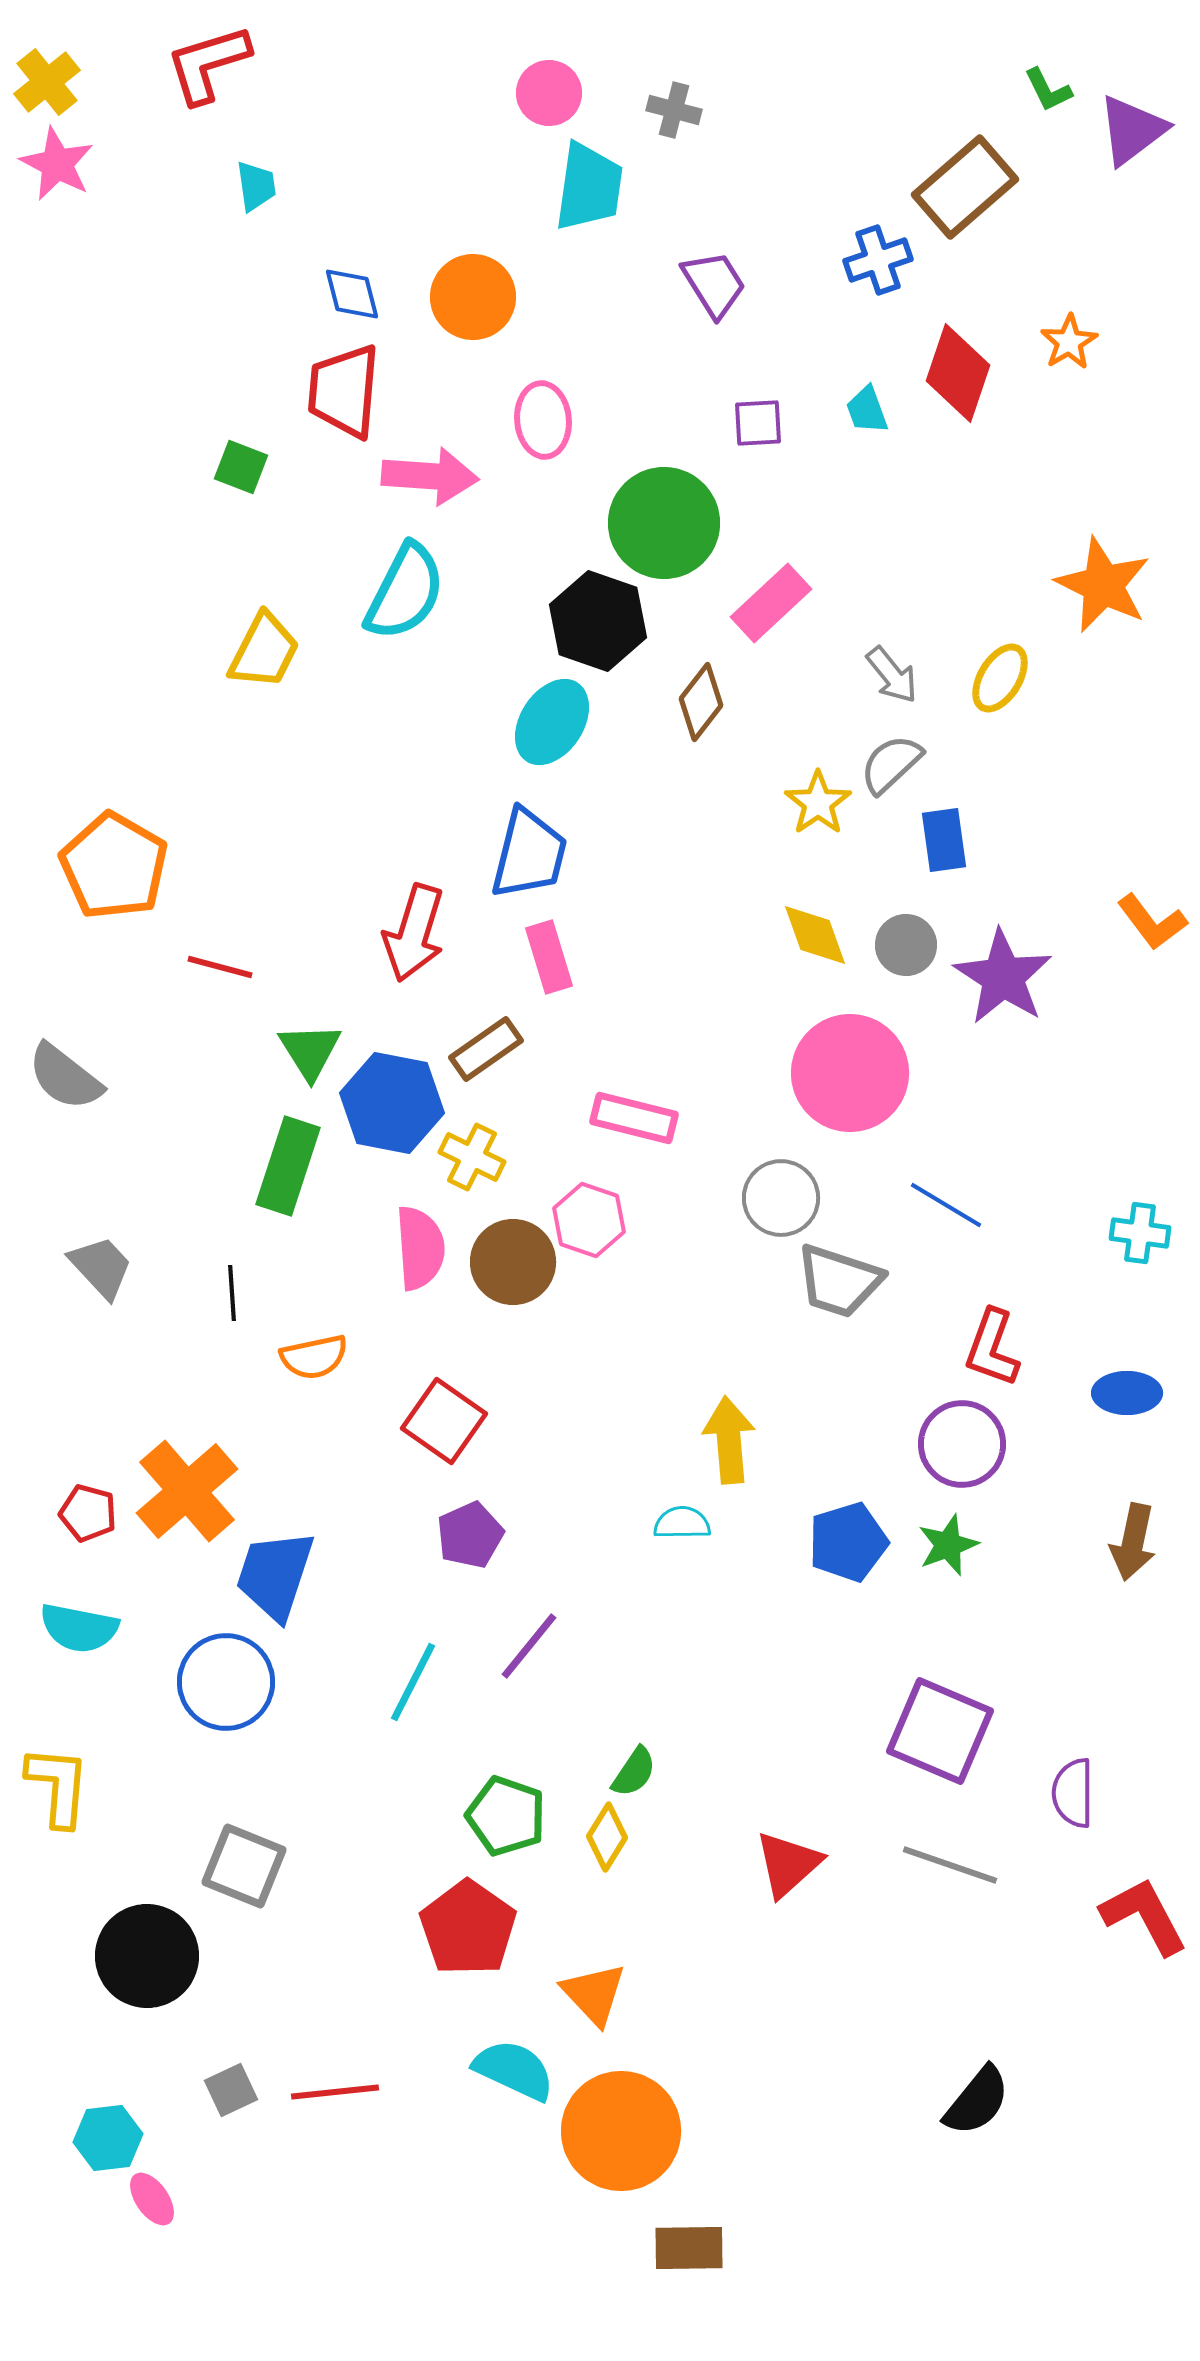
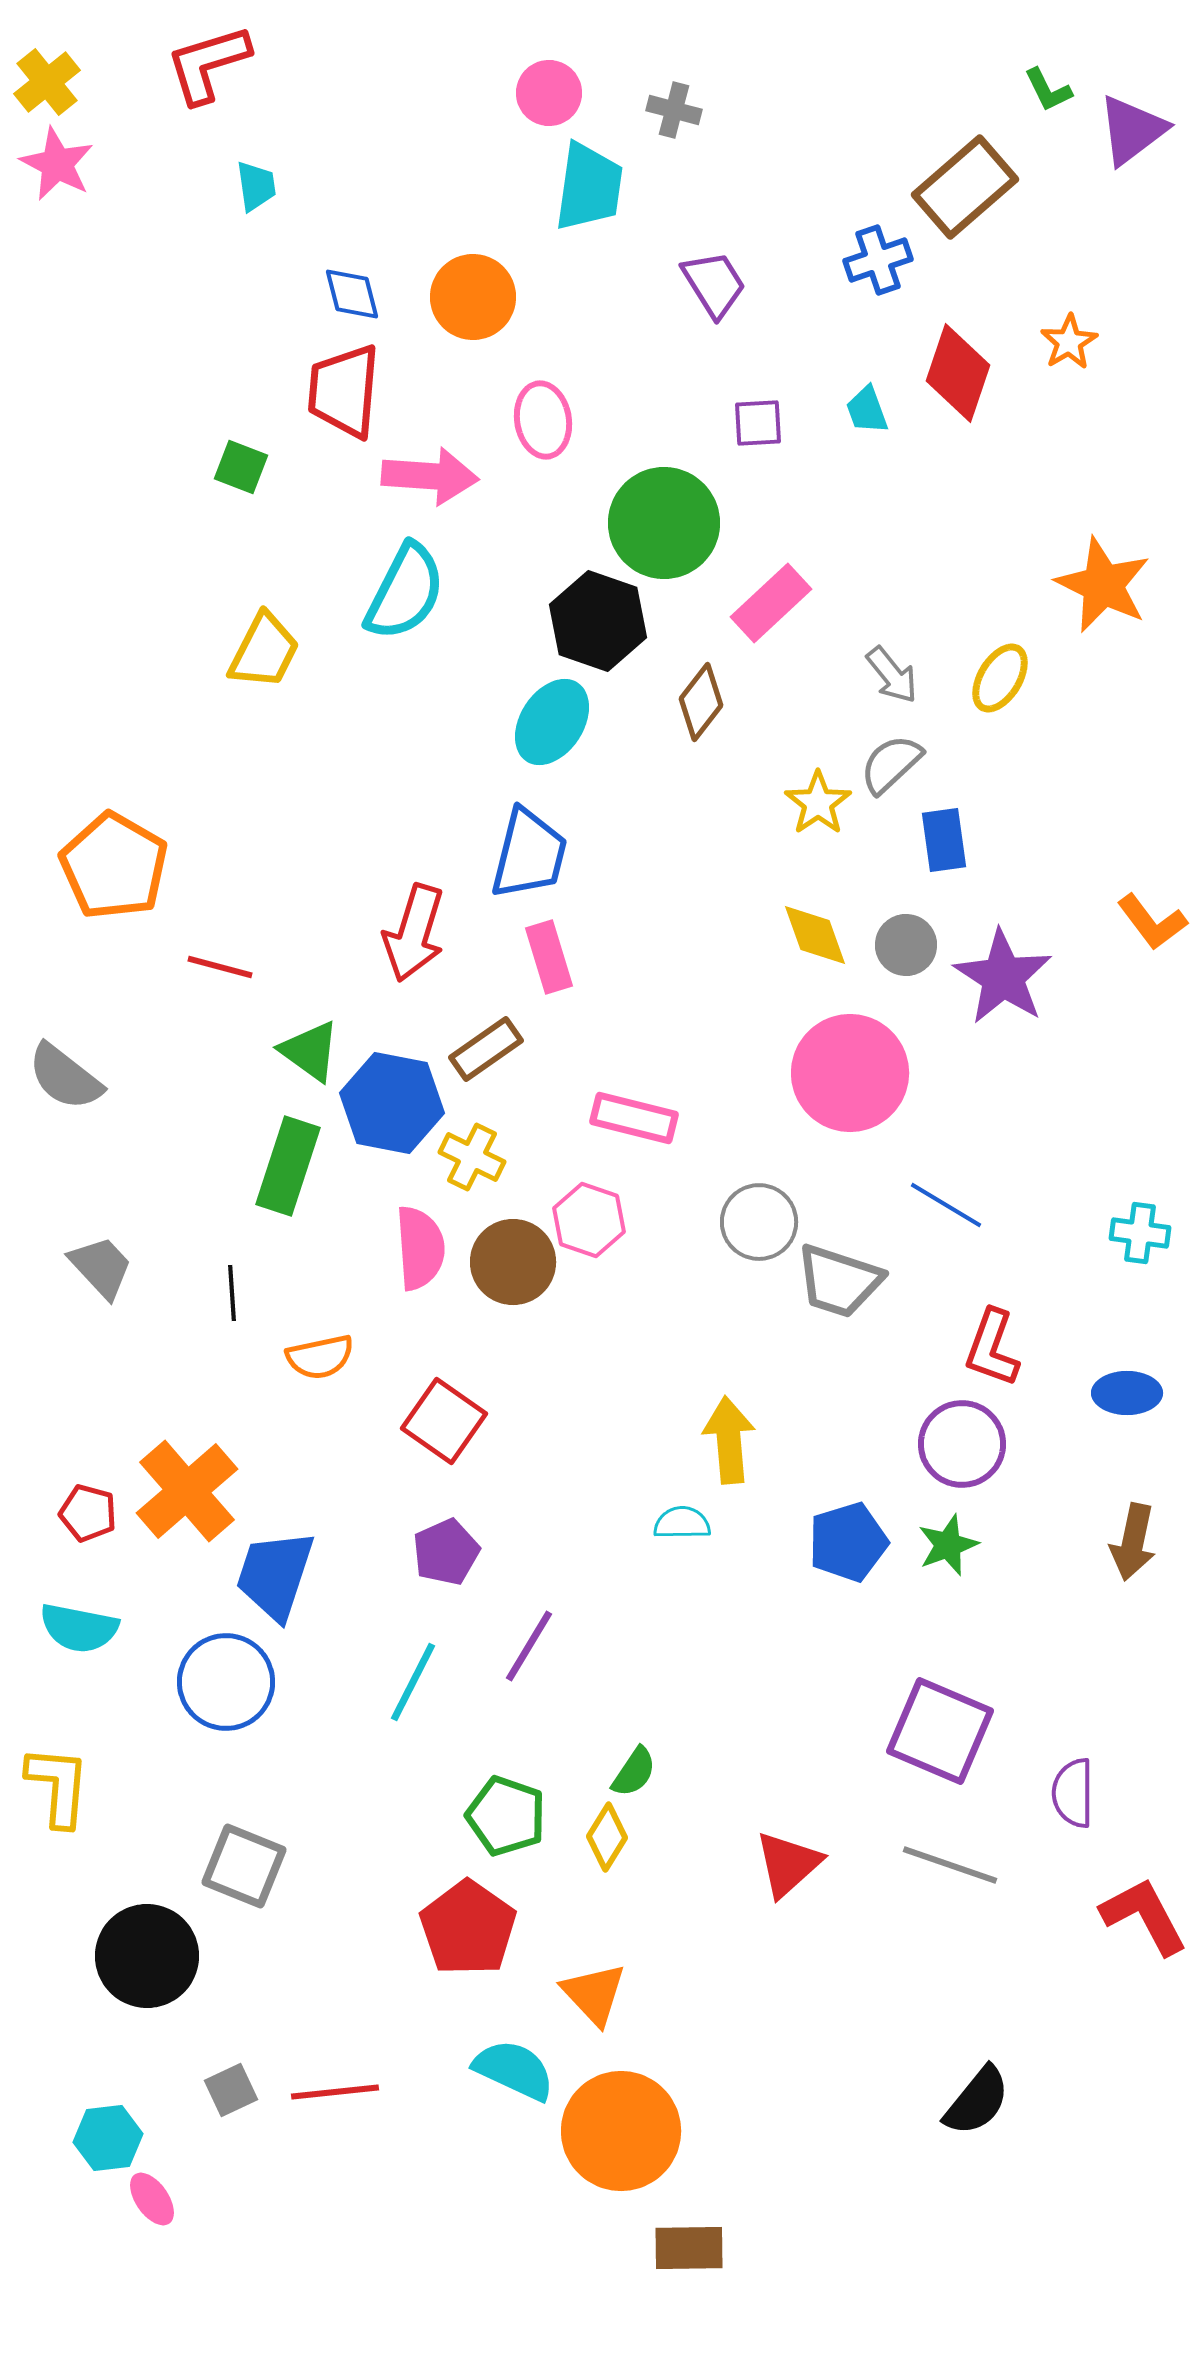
pink ellipse at (543, 420): rotated 4 degrees counterclockwise
green triangle at (310, 1051): rotated 22 degrees counterclockwise
gray circle at (781, 1198): moved 22 px left, 24 px down
orange semicircle at (314, 1357): moved 6 px right
purple pentagon at (470, 1535): moved 24 px left, 17 px down
purple line at (529, 1646): rotated 8 degrees counterclockwise
